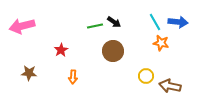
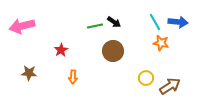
yellow circle: moved 2 px down
brown arrow: rotated 135 degrees clockwise
